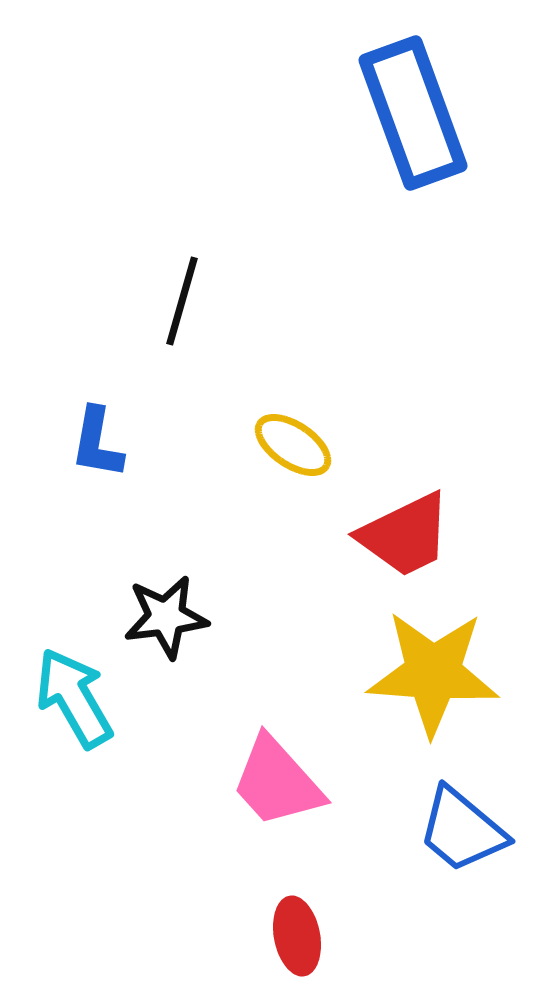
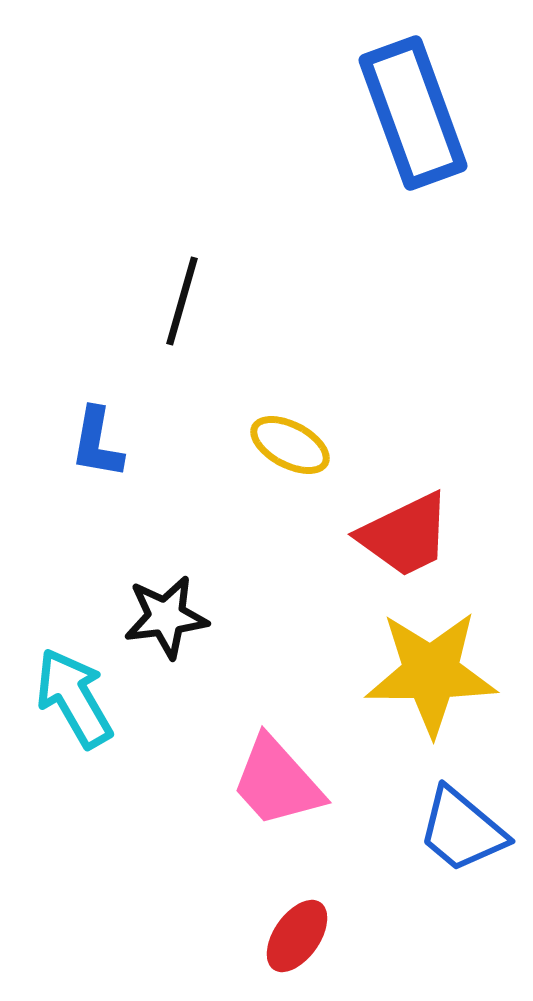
yellow ellipse: moved 3 px left; rotated 6 degrees counterclockwise
yellow star: moved 2 px left; rotated 4 degrees counterclockwise
red ellipse: rotated 46 degrees clockwise
